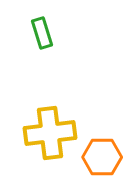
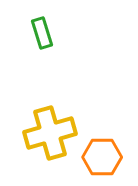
yellow cross: rotated 9 degrees counterclockwise
